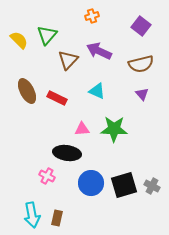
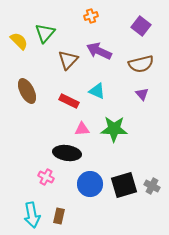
orange cross: moved 1 px left
green triangle: moved 2 px left, 2 px up
yellow semicircle: moved 1 px down
red rectangle: moved 12 px right, 3 px down
pink cross: moved 1 px left, 1 px down
blue circle: moved 1 px left, 1 px down
brown rectangle: moved 2 px right, 2 px up
